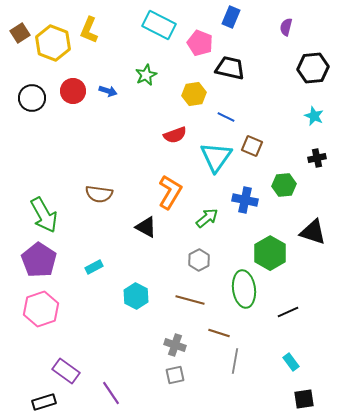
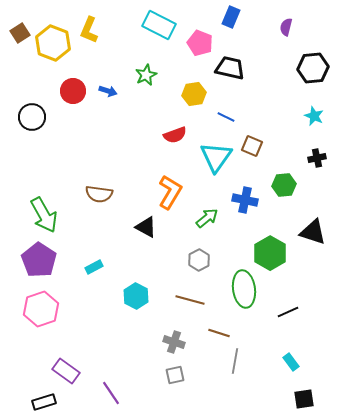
black circle at (32, 98): moved 19 px down
gray cross at (175, 345): moved 1 px left, 3 px up
